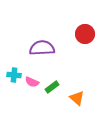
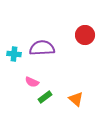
red circle: moved 1 px down
cyan cross: moved 21 px up
green rectangle: moved 7 px left, 10 px down
orange triangle: moved 1 px left, 1 px down
